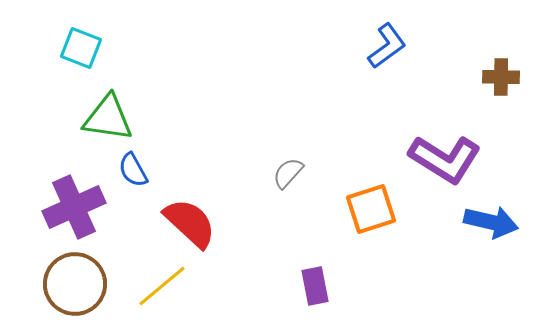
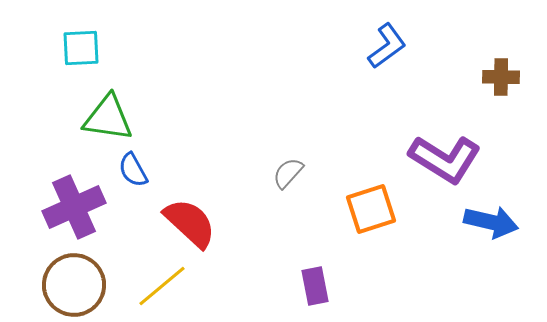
cyan square: rotated 24 degrees counterclockwise
brown circle: moved 1 px left, 1 px down
